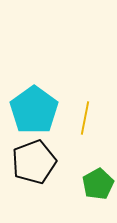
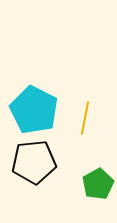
cyan pentagon: rotated 9 degrees counterclockwise
black pentagon: rotated 15 degrees clockwise
